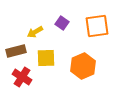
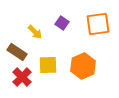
orange square: moved 1 px right, 2 px up
yellow arrow: rotated 105 degrees counterclockwise
brown rectangle: moved 1 px right, 1 px down; rotated 48 degrees clockwise
yellow square: moved 2 px right, 7 px down
red cross: rotated 12 degrees clockwise
